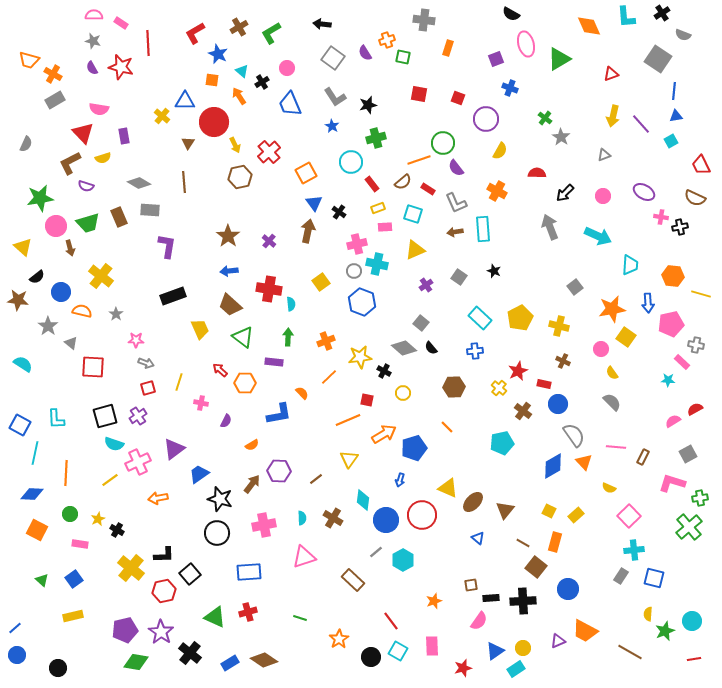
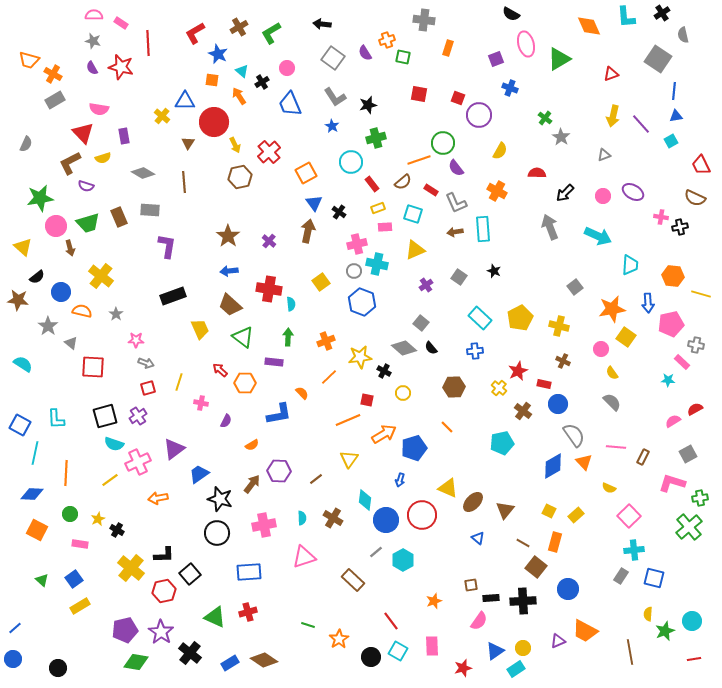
gray semicircle at (683, 35): rotated 56 degrees clockwise
purple circle at (486, 119): moved 7 px left, 4 px up
gray diamond at (139, 183): moved 4 px right, 10 px up
red rectangle at (428, 189): moved 3 px right, 1 px down
purple ellipse at (644, 192): moved 11 px left
cyan diamond at (363, 500): moved 2 px right
yellow rectangle at (73, 616): moved 7 px right, 10 px up; rotated 18 degrees counterclockwise
green line at (300, 618): moved 8 px right, 7 px down
brown line at (630, 652): rotated 50 degrees clockwise
blue circle at (17, 655): moved 4 px left, 4 px down
